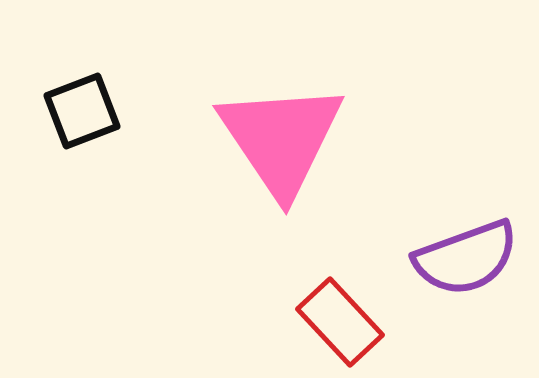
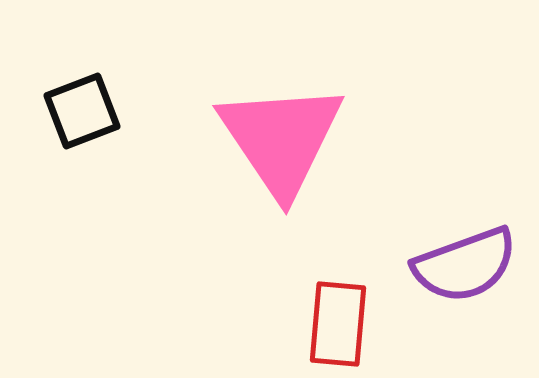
purple semicircle: moved 1 px left, 7 px down
red rectangle: moved 2 px left, 2 px down; rotated 48 degrees clockwise
